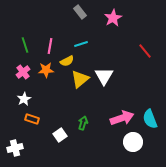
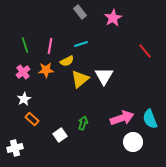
orange rectangle: rotated 24 degrees clockwise
